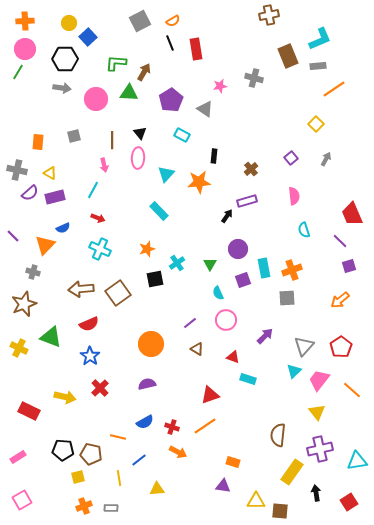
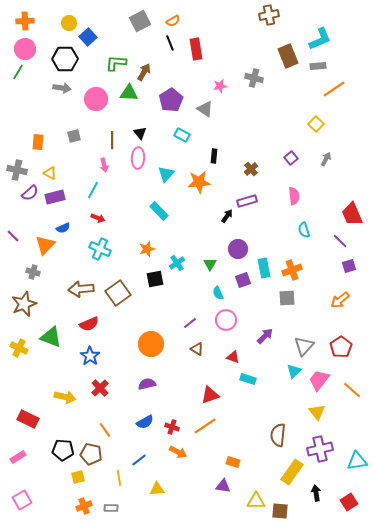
red rectangle at (29, 411): moved 1 px left, 8 px down
orange line at (118, 437): moved 13 px left, 7 px up; rotated 42 degrees clockwise
